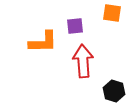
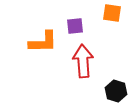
black hexagon: moved 2 px right
